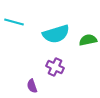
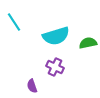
cyan line: rotated 42 degrees clockwise
cyan semicircle: moved 2 px down
green semicircle: moved 3 px down
